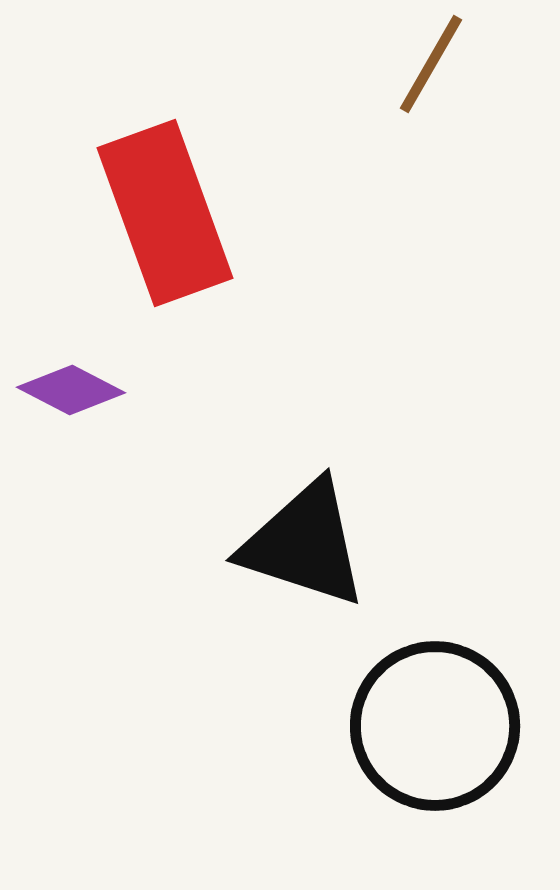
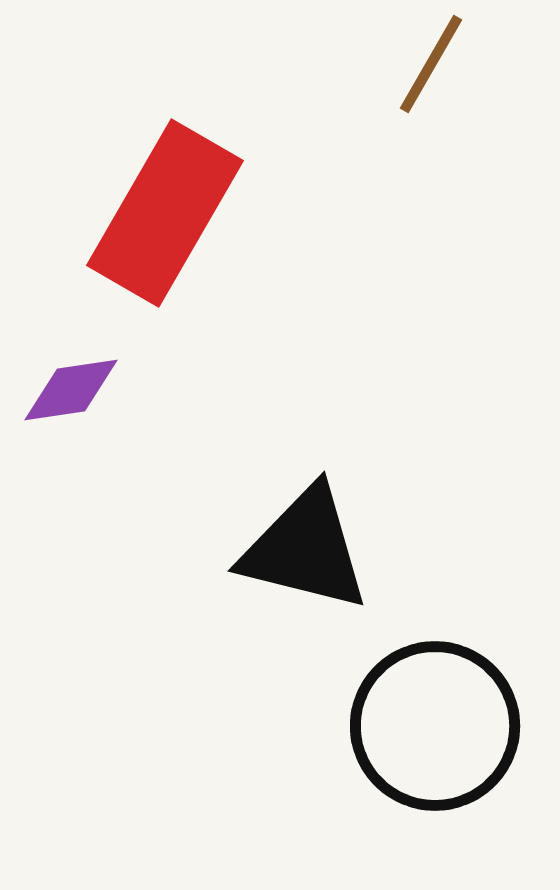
red rectangle: rotated 50 degrees clockwise
purple diamond: rotated 36 degrees counterclockwise
black triangle: moved 1 px right, 5 px down; rotated 4 degrees counterclockwise
